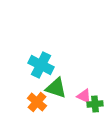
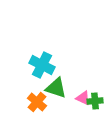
cyan cross: moved 1 px right
pink triangle: moved 1 px left, 2 px down
green cross: moved 3 px up
